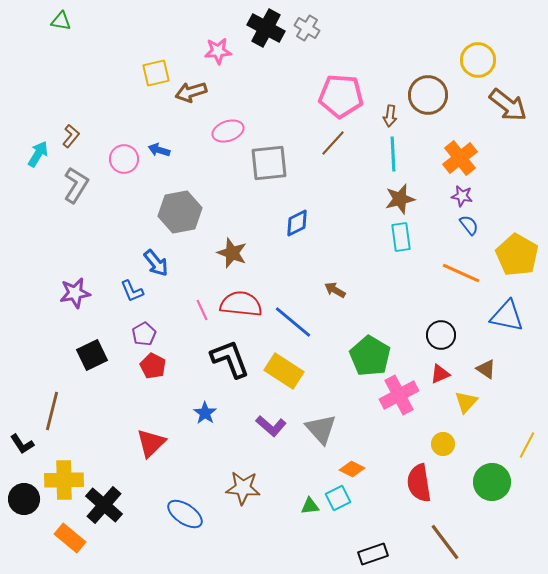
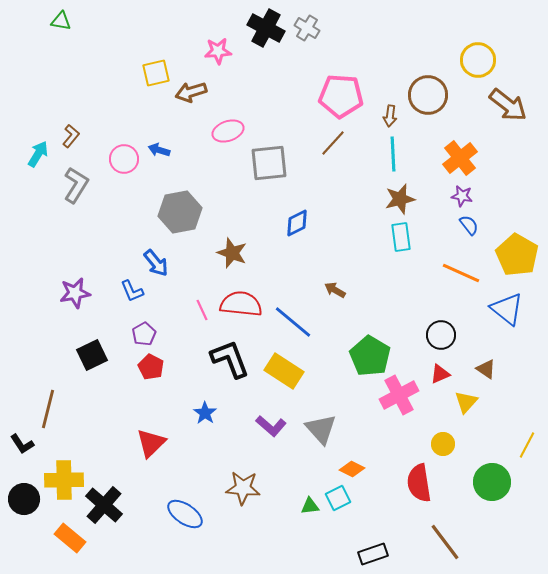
blue triangle at (507, 316): moved 7 px up; rotated 27 degrees clockwise
red pentagon at (153, 366): moved 2 px left, 1 px down
brown line at (52, 411): moved 4 px left, 2 px up
